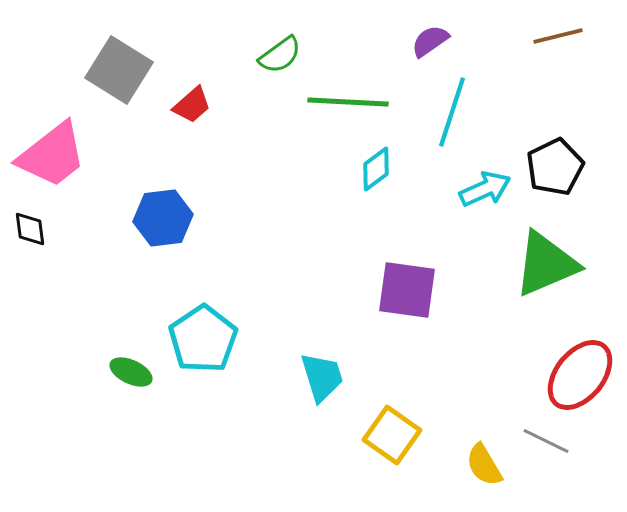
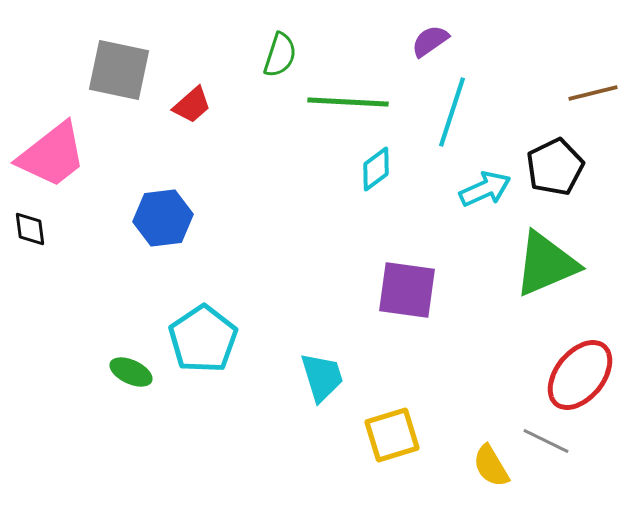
brown line: moved 35 px right, 57 px down
green semicircle: rotated 36 degrees counterclockwise
gray square: rotated 20 degrees counterclockwise
yellow square: rotated 38 degrees clockwise
yellow semicircle: moved 7 px right, 1 px down
